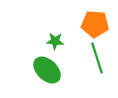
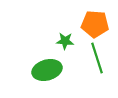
green star: moved 10 px right
green ellipse: rotated 60 degrees counterclockwise
